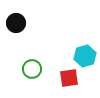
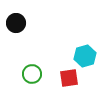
green circle: moved 5 px down
